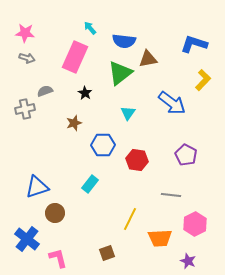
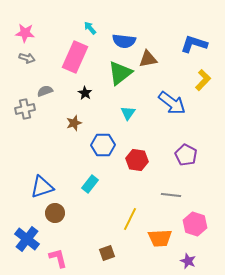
blue triangle: moved 5 px right
pink hexagon: rotated 15 degrees counterclockwise
